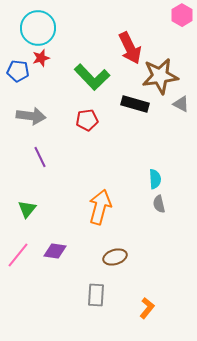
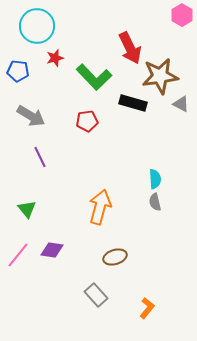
cyan circle: moved 1 px left, 2 px up
red star: moved 14 px right
green L-shape: moved 2 px right
black rectangle: moved 2 px left, 1 px up
gray arrow: rotated 24 degrees clockwise
red pentagon: moved 1 px down
gray semicircle: moved 4 px left, 2 px up
green triangle: rotated 18 degrees counterclockwise
purple diamond: moved 3 px left, 1 px up
gray rectangle: rotated 45 degrees counterclockwise
